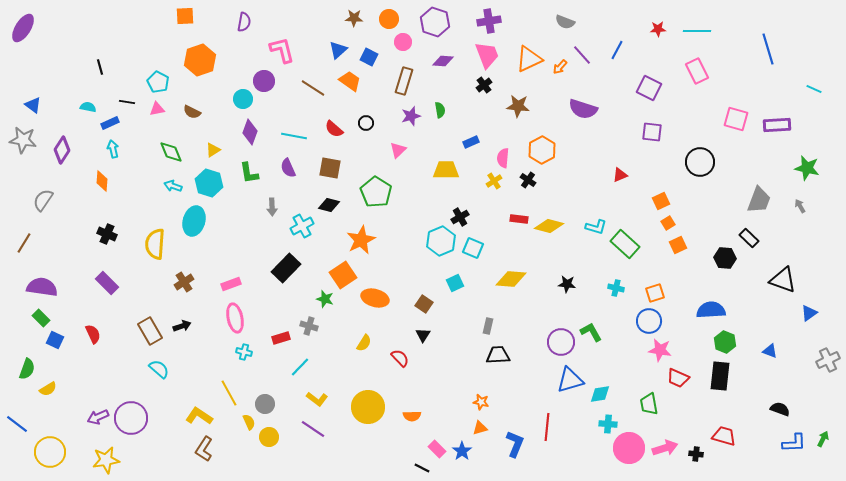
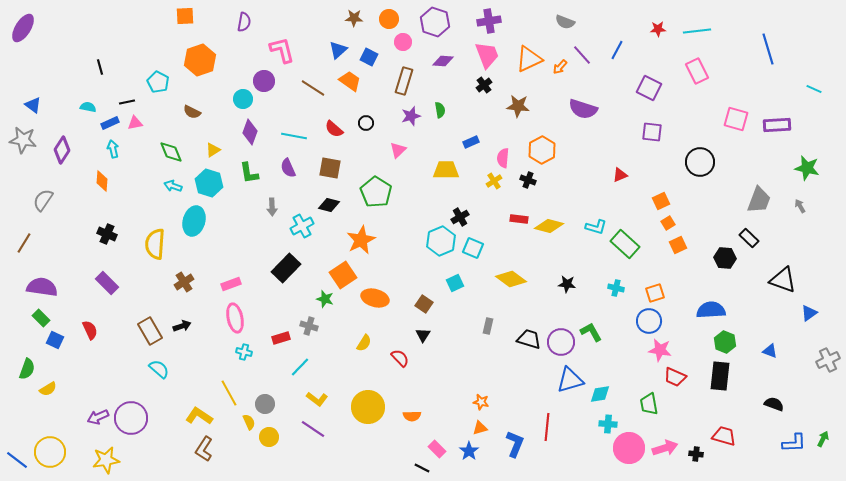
cyan line at (697, 31): rotated 8 degrees counterclockwise
black line at (127, 102): rotated 21 degrees counterclockwise
pink triangle at (157, 109): moved 22 px left, 14 px down
black cross at (528, 180): rotated 14 degrees counterclockwise
yellow diamond at (511, 279): rotated 32 degrees clockwise
red semicircle at (93, 334): moved 3 px left, 4 px up
black trapezoid at (498, 355): moved 31 px right, 16 px up; rotated 20 degrees clockwise
red trapezoid at (678, 378): moved 3 px left, 1 px up
black semicircle at (780, 409): moved 6 px left, 5 px up
blue line at (17, 424): moved 36 px down
blue star at (462, 451): moved 7 px right
